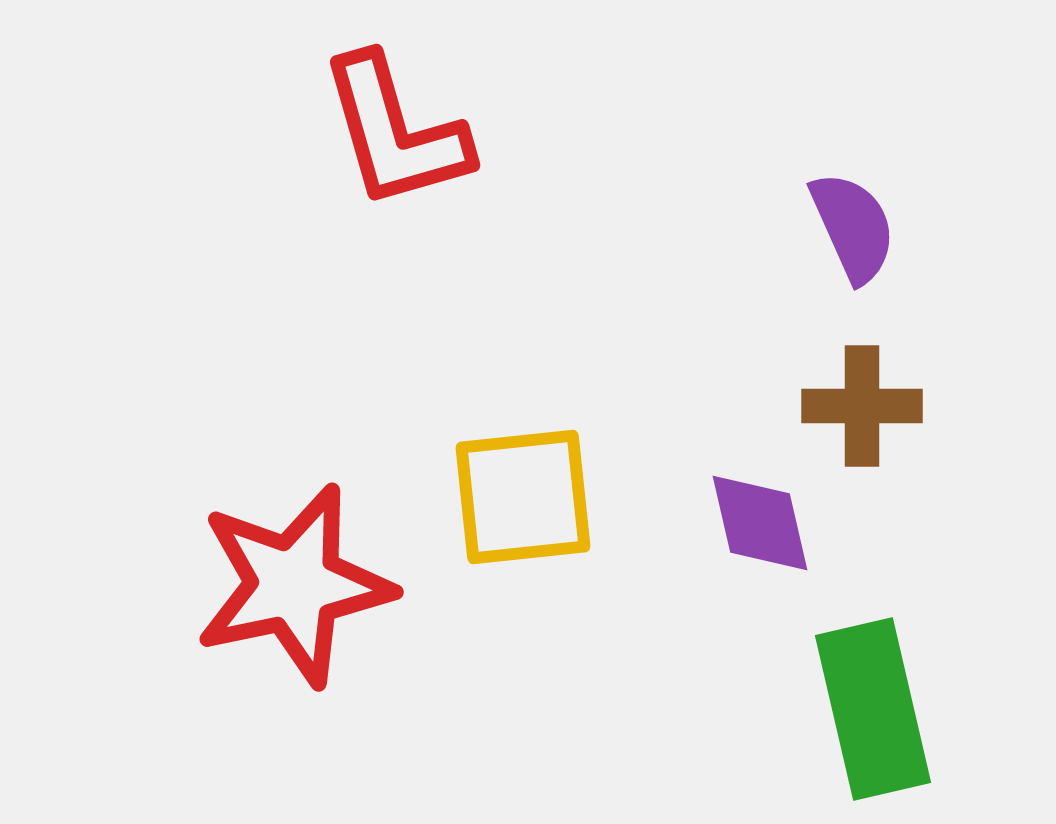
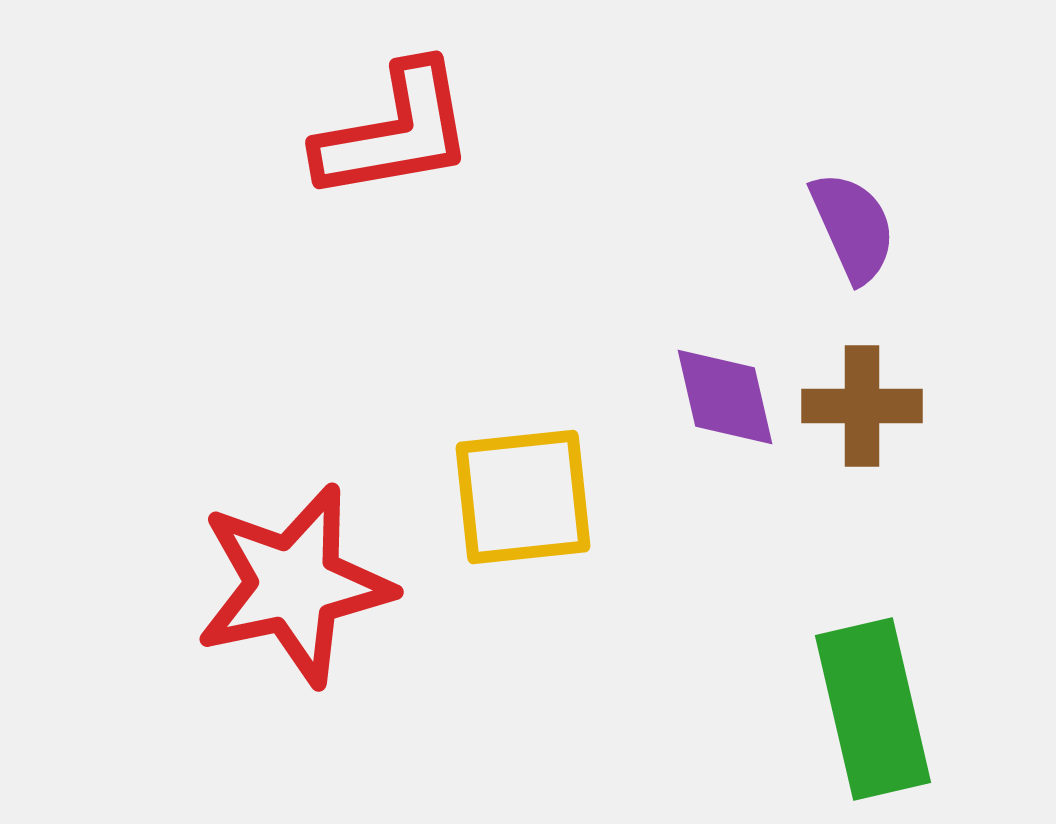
red L-shape: rotated 84 degrees counterclockwise
purple diamond: moved 35 px left, 126 px up
